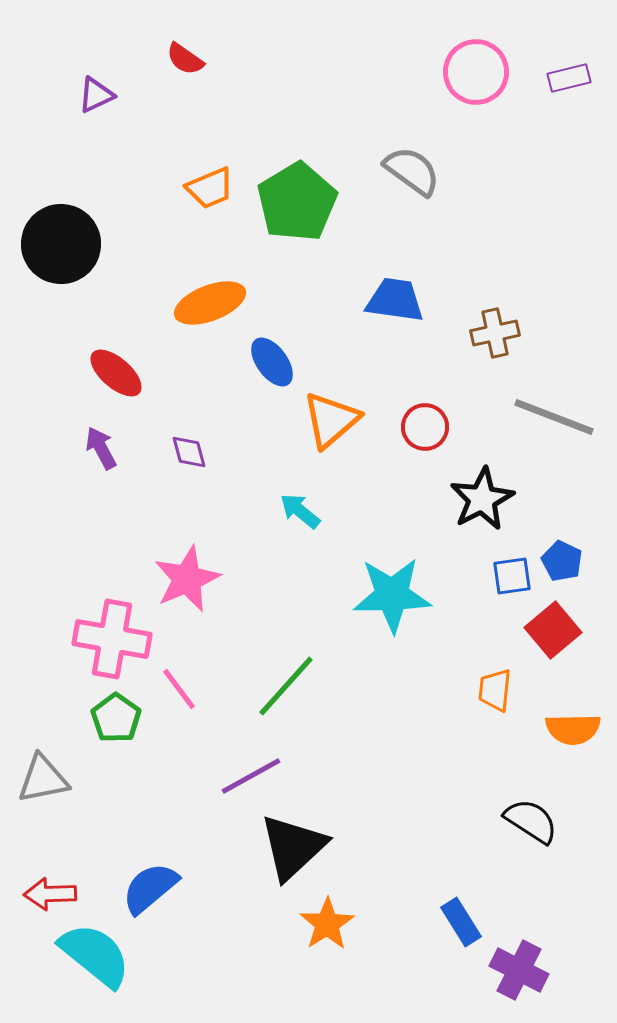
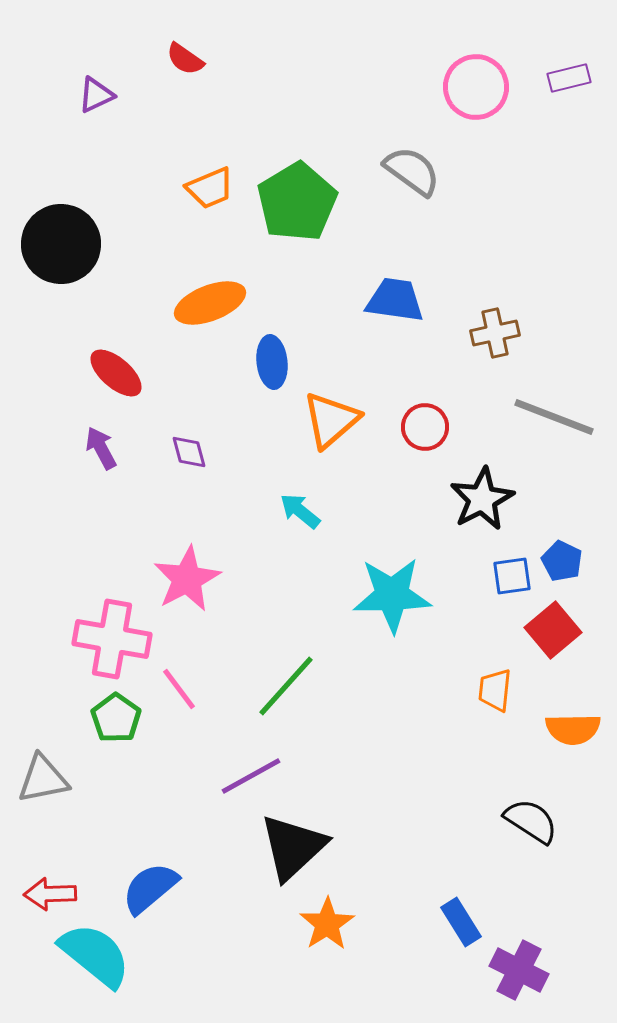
pink circle at (476, 72): moved 15 px down
blue ellipse at (272, 362): rotated 30 degrees clockwise
pink star at (187, 579): rotated 4 degrees counterclockwise
